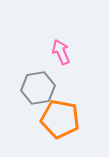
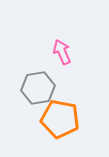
pink arrow: moved 1 px right
